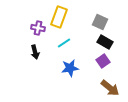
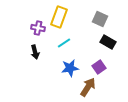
gray square: moved 3 px up
black rectangle: moved 3 px right
purple square: moved 4 px left, 6 px down
brown arrow: moved 22 px left, 1 px up; rotated 96 degrees counterclockwise
